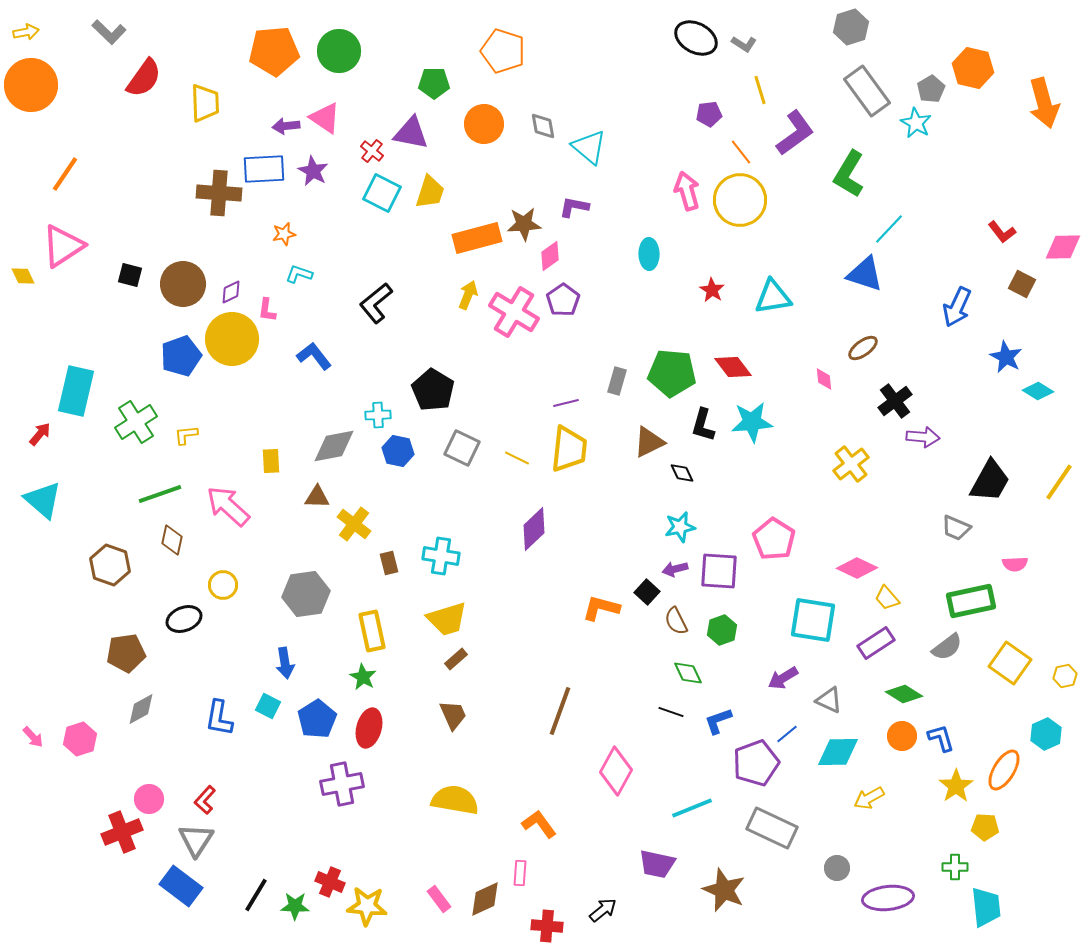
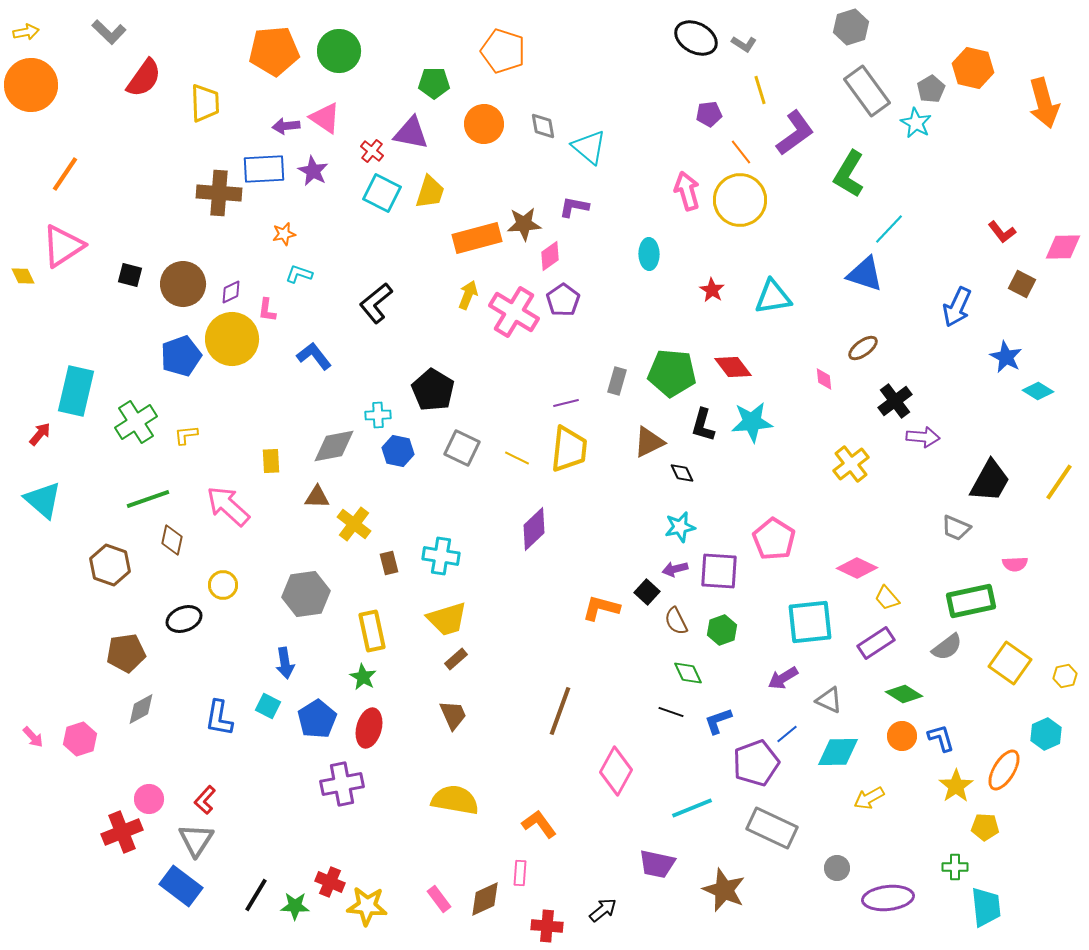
green line at (160, 494): moved 12 px left, 5 px down
cyan square at (813, 620): moved 3 px left, 2 px down; rotated 15 degrees counterclockwise
